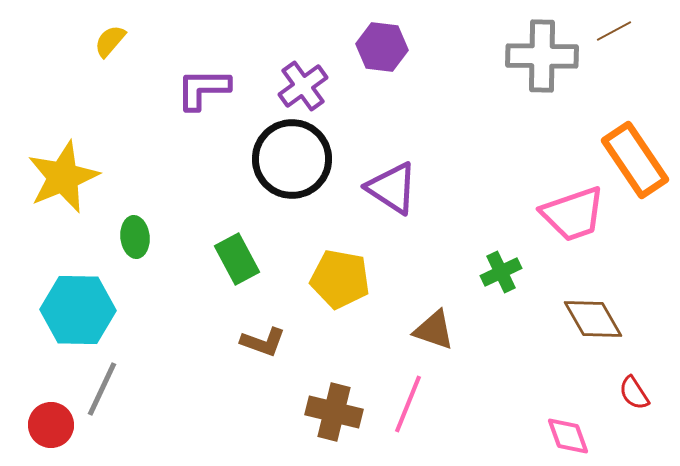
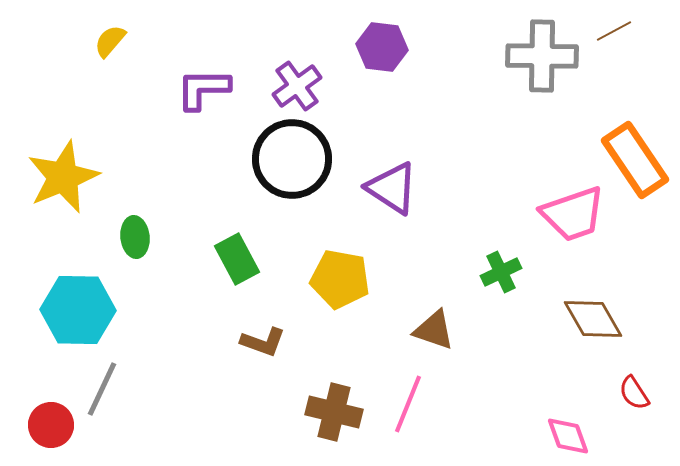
purple cross: moved 6 px left
